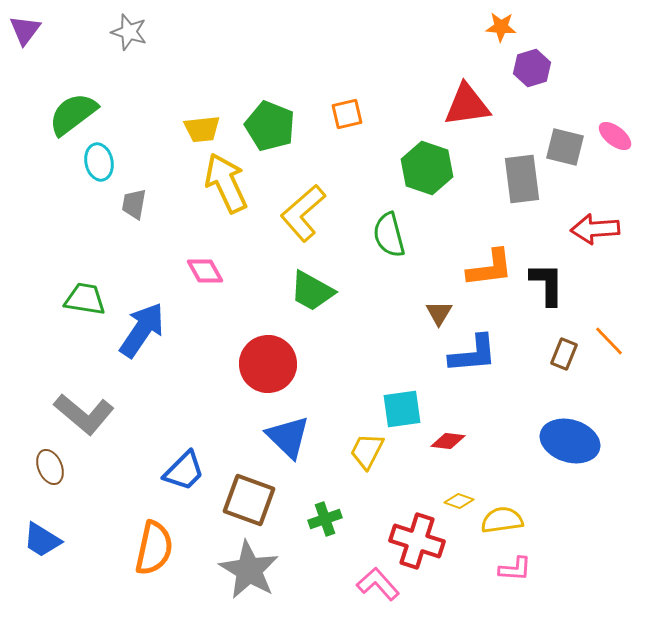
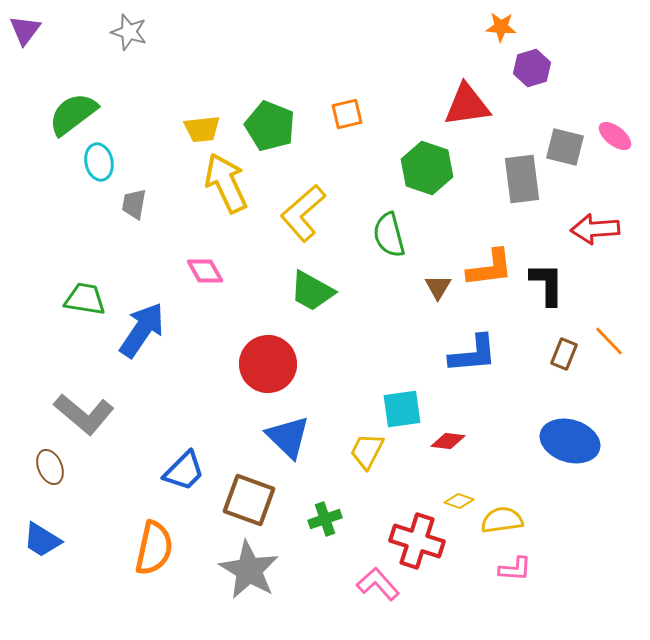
brown triangle at (439, 313): moved 1 px left, 26 px up
